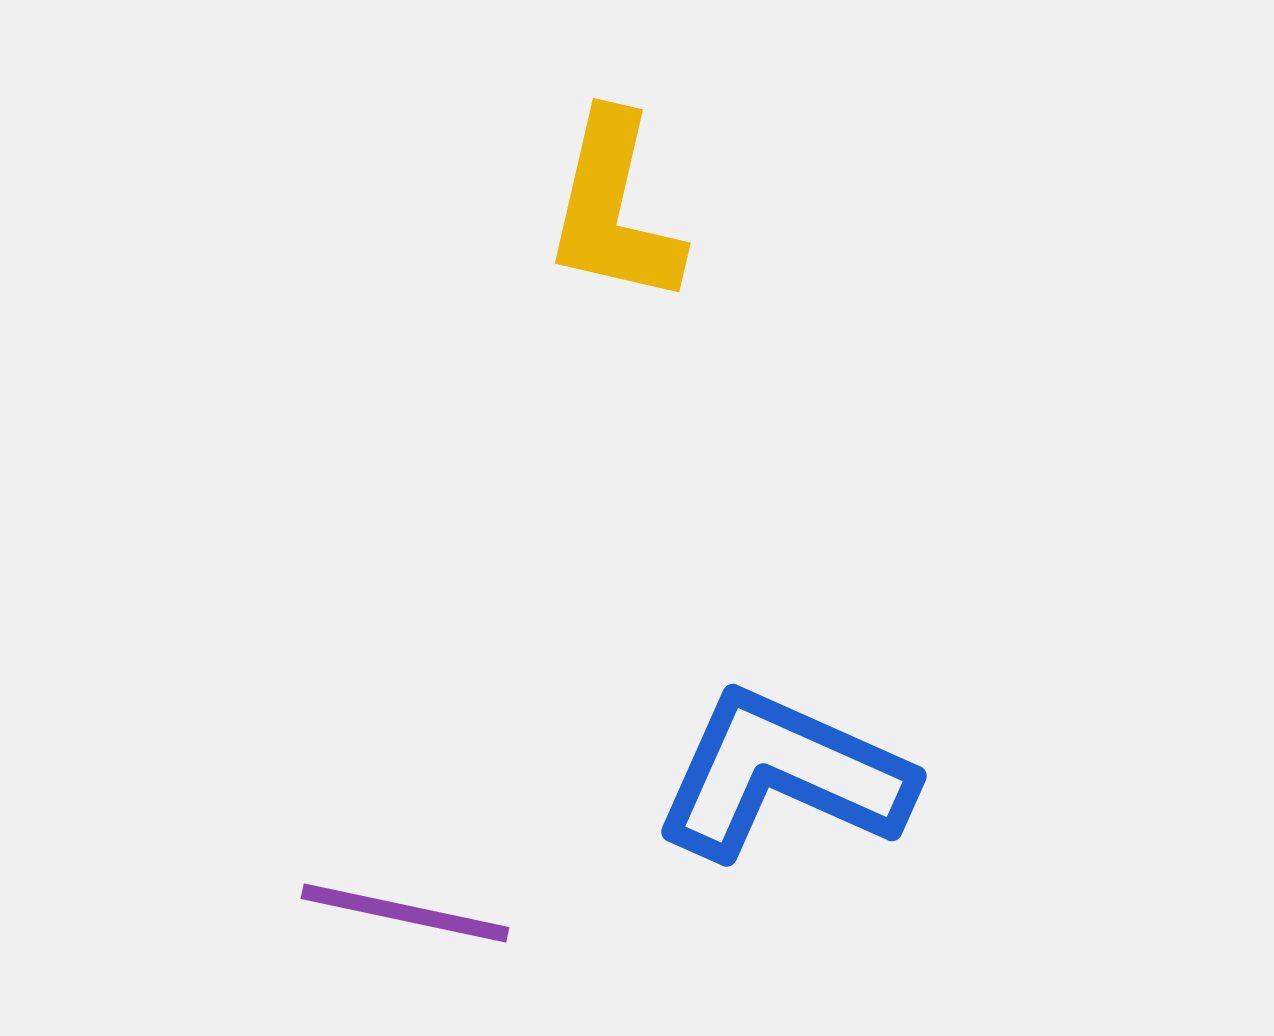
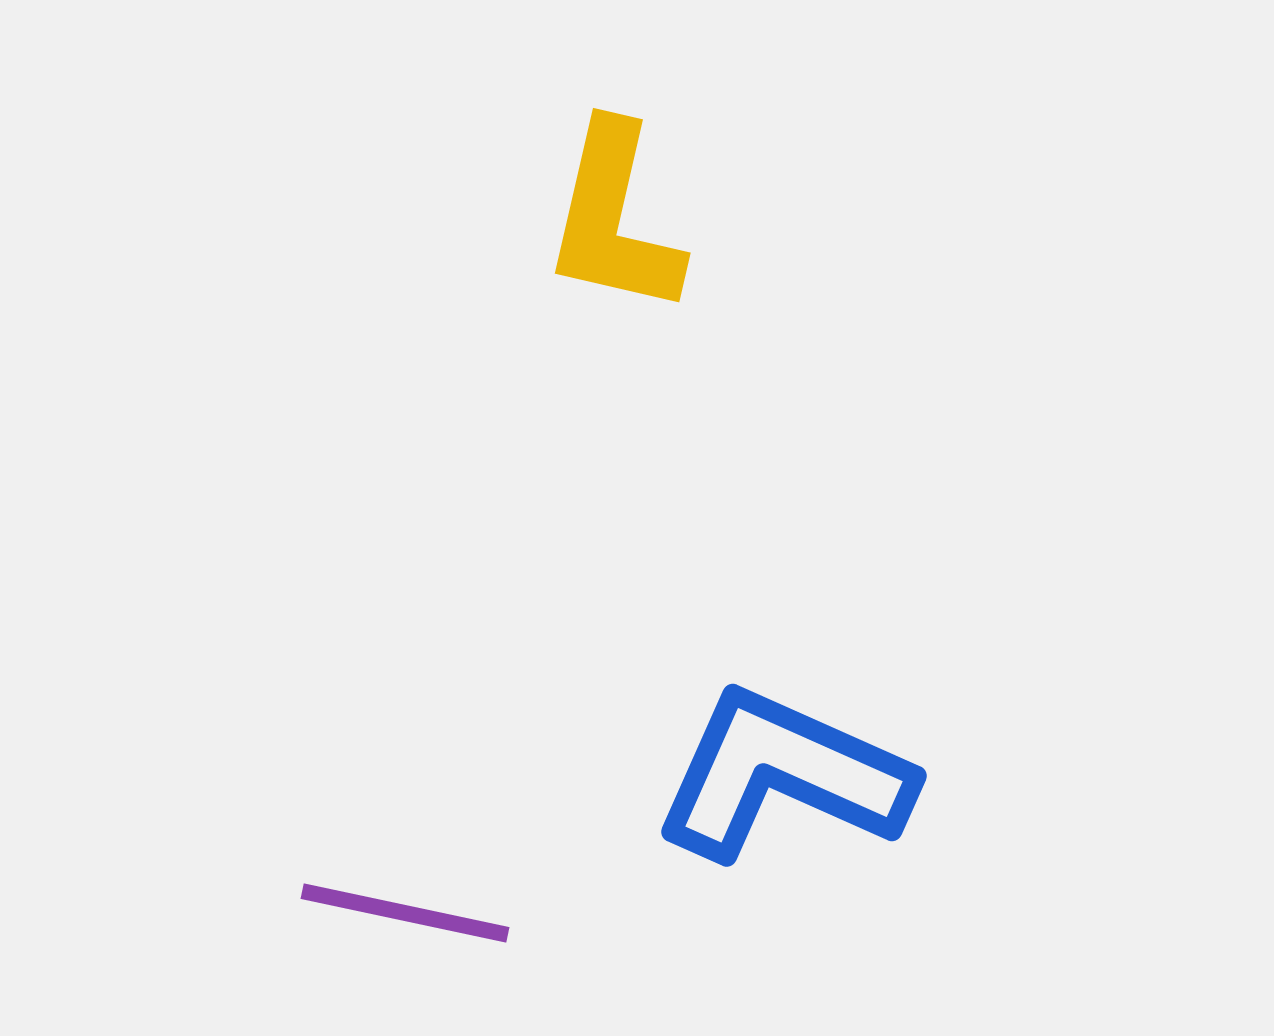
yellow L-shape: moved 10 px down
